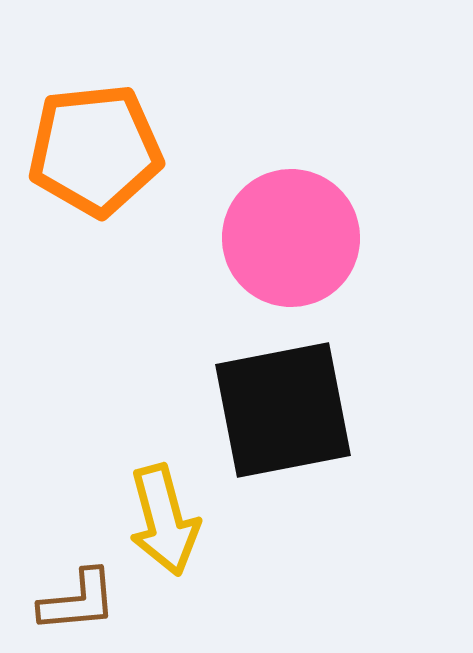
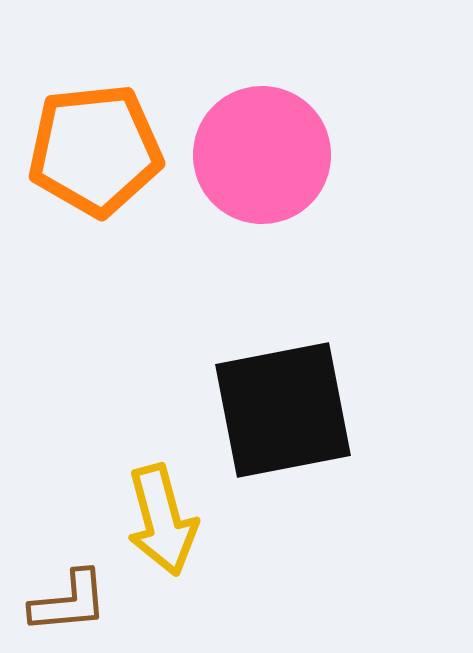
pink circle: moved 29 px left, 83 px up
yellow arrow: moved 2 px left
brown L-shape: moved 9 px left, 1 px down
